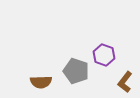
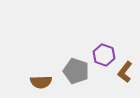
brown L-shape: moved 10 px up
